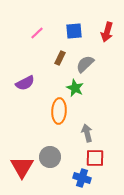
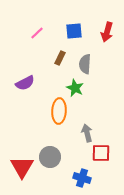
gray semicircle: rotated 42 degrees counterclockwise
red square: moved 6 px right, 5 px up
